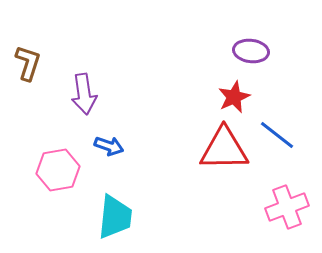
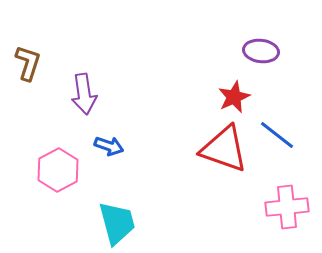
purple ellipse: moved 10 px right
red triangle: rotated 20 degrees clockwise
pink hexagon: rotated 18 degrees counterclockwise
pink cross: rotated 15 degrees clockwise
cyan trapezoid: moved 2 px right, 6 px down; rotated 21 degrees counterclockwise
